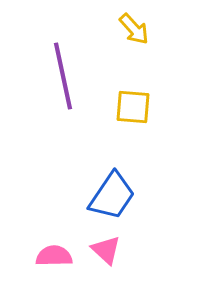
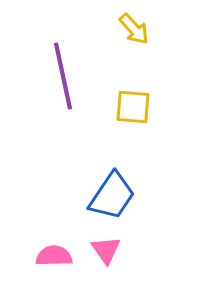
pink triangle: rotated 12 degrees clockwise
